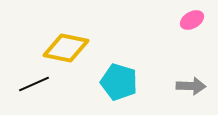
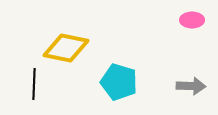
pink ellipse: rotated 30 degrees clockwise
black line: rotated 64 degrees counterclockwise
